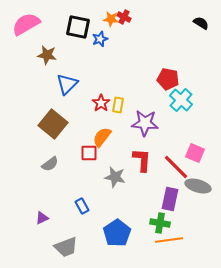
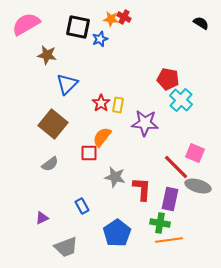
red L-shape: moved 29 px down
